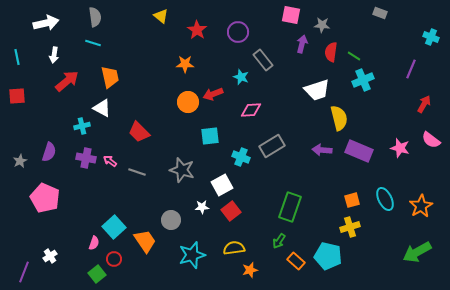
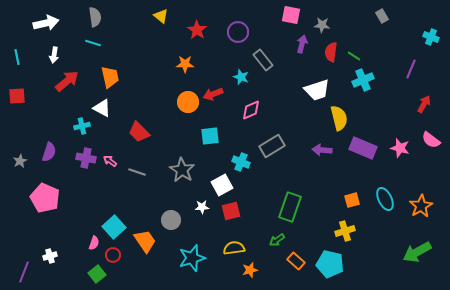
gray rectangle at (380, 13): moved 2 px right, 3 px down; rotated 40 degrees clockwise
pink diamond at (251, 110): rotated 20 degrees counterclockwise
purple rectangle at (359, 151): moved 4 px right, 3 px up
cyan cross at (241, 157): moved 5 px down
gray star at (182, 170): rotated 15 degrees clockwise
red square at (231, 211): rotated 24 degrees clockwise
yellow cross at (350, 227): moved 5 px left, 4 px down
green arrow at (279, 241): moved 2 px left, 1 px up; rotated 21 degrees clockwise
cyan star at (192, 255): moved 3 px down
white cross at (50, 256): rotated 16 degrees clockwise
cyan pentagon at (328, 256): moved 2 px right, 8 px down
red circle at (114, 259): moved 1 px left, 4 px up
